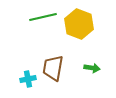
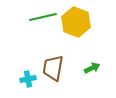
yellow hexagon: moved 3 px left, 2 px up
green arrow: rotated 35 degrees counterclockwise
